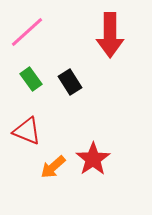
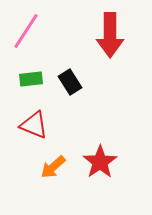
pink line: moved 1 px left, 1 px up; rotated 15 degrees counterclockwise
green rectangle: rotated 60 degrees counterclockwise
red triangle: moved 7 px right, 6 px up
red star: moved 7 px right, 3 px down
